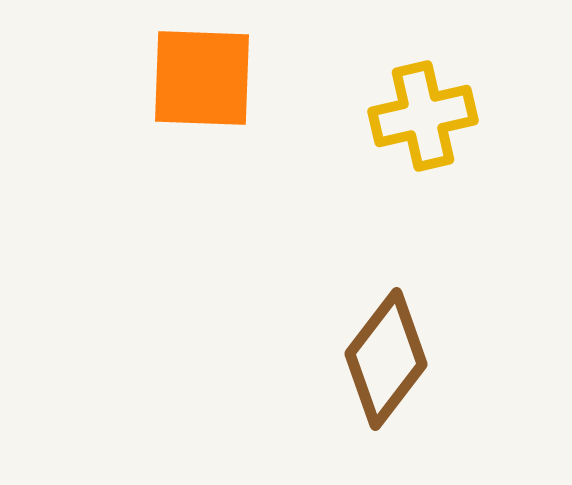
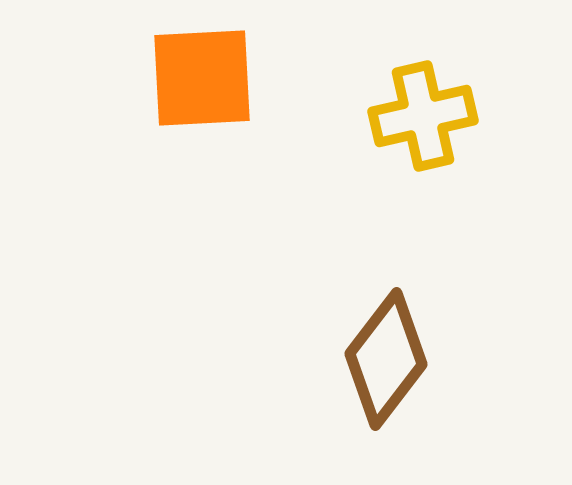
orange square: rotated 5 degrees counterclockwise
